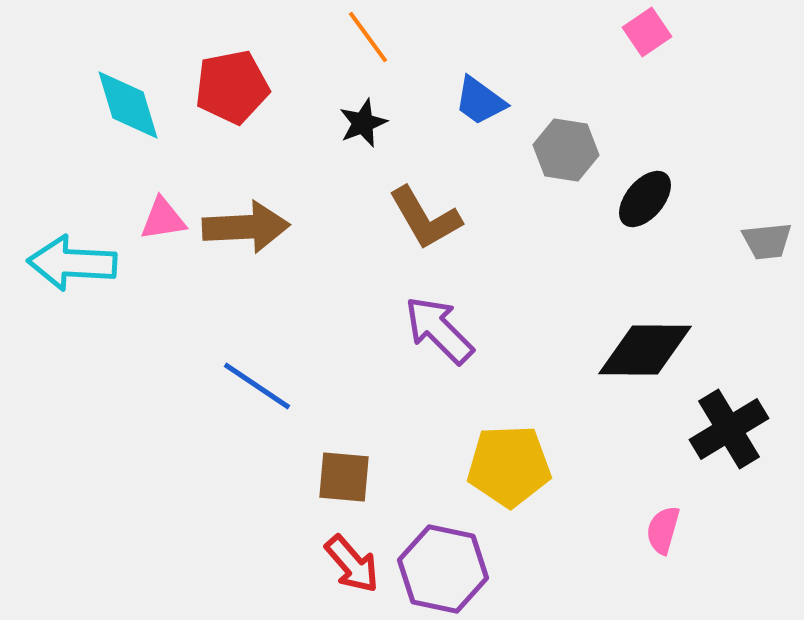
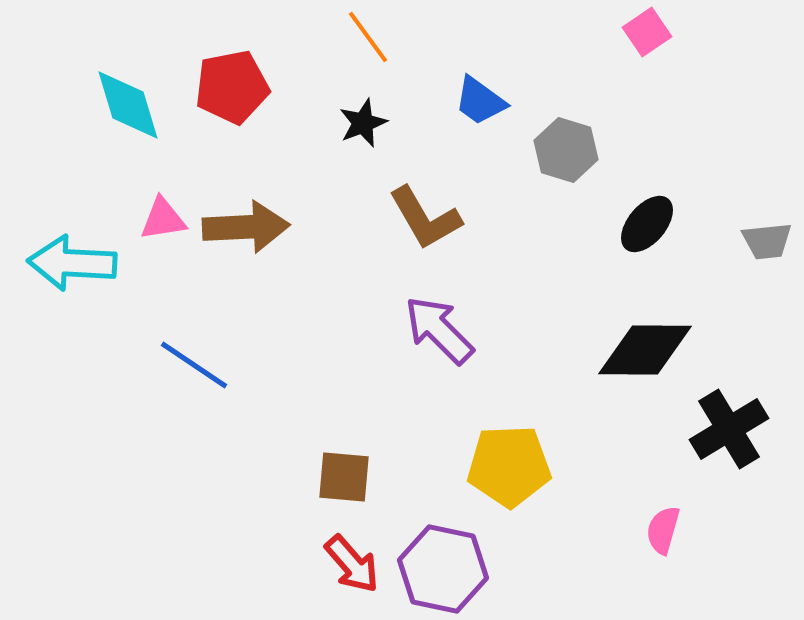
gray hexagon: rotated 8 degrees clockwise
black ellipse: moved 2 px right, 25 px down
blue line: moved 63 px left, 21 px up
